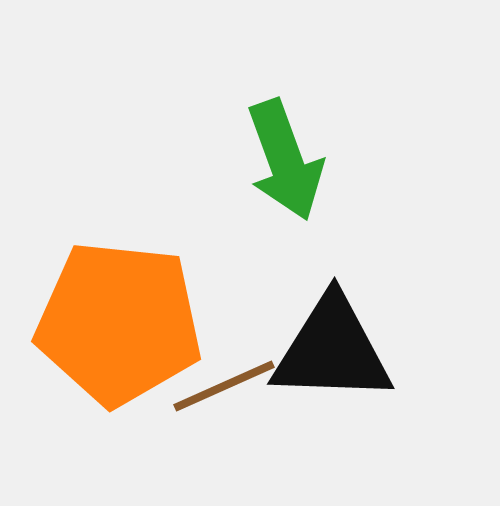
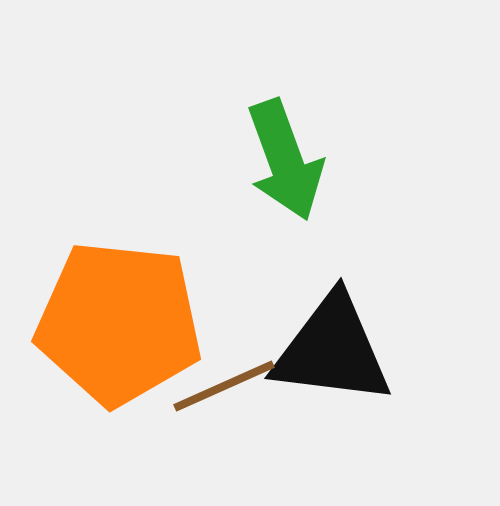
black triangle: rotated 5 degrees clockwise
